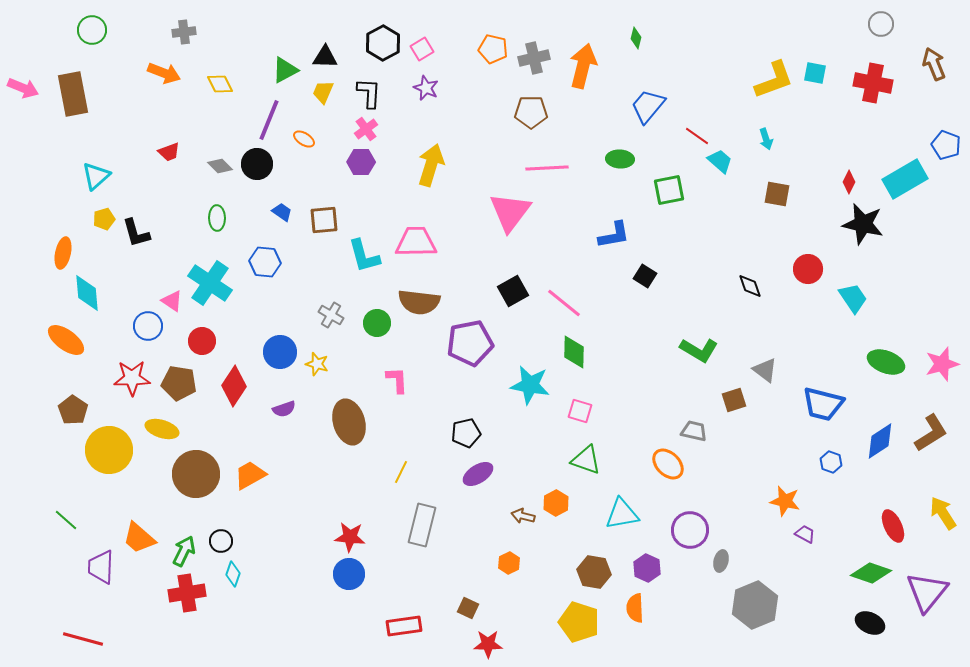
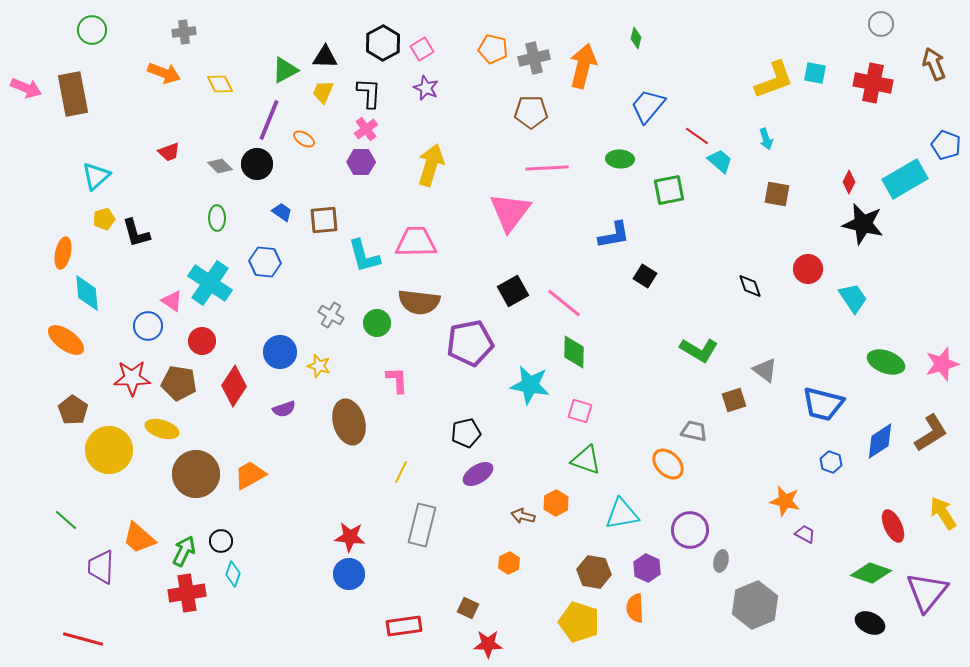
pink arrow at (23, 88): moved 3 px right
yellow star at (317, 364): moved 2 px right, 2 px down
